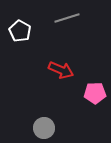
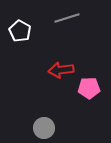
red arrow: rotated 150 degrees clockwise
pink pentagon: moved 6 px left, 5 px up
